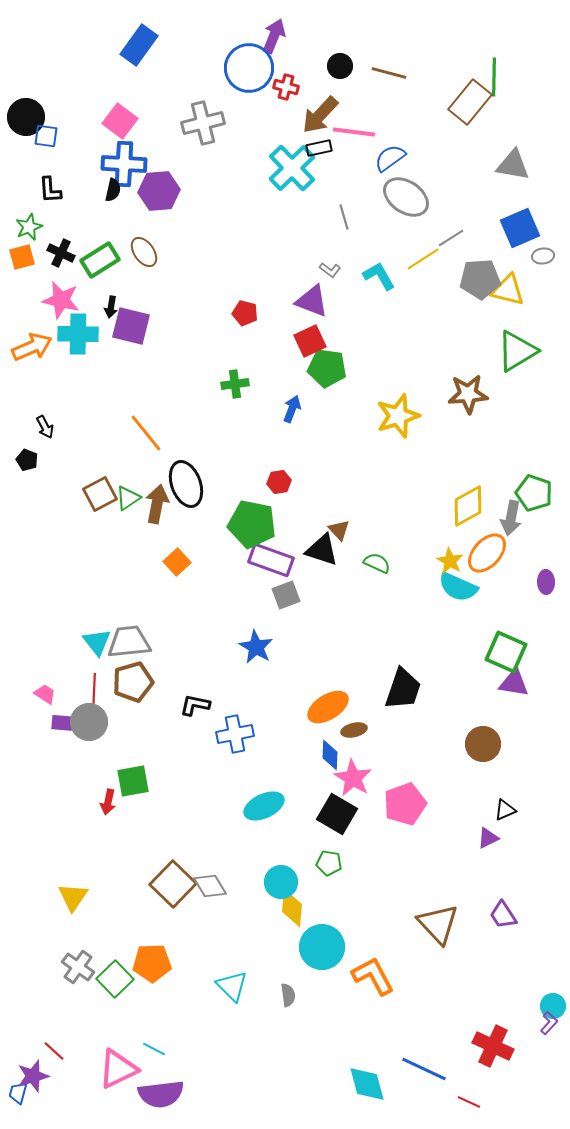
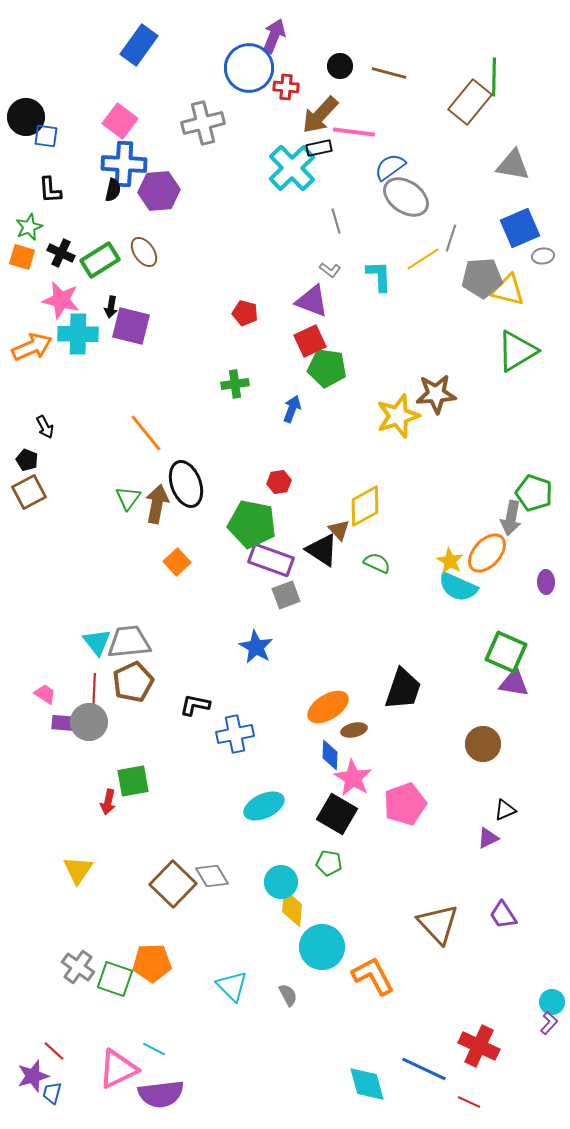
red cross at (286, 87): rotated 10 degrees counterclockwise
blue semicircle at (390, 158): moved 9 px down
gray line at (344, 217): moved 8 px left, 4 px down
gray line at (451, 238): rotated 40 degrees counterclockwise
orange square at (22, 257): rotated 32 degrees clockwise
cyan L-shape at (379, 276): rotated 28 degrees clockwise
gray pentagon at (480, 279): moved 2 px right, 1 px up
brown star at (468, 394): moved 32 px left
brown square at (100, 494): moved 71 px left, 2 px up
green triangle at (128, 498): rotated 20 degrees counterclockwise
yellow diamond at (468, 506): moved 103 px left
black triangle at (322, 550): rotated 15 degrees clockwise
brown pentagon at (133, 682): rotated 9 degrees counterclockwise
gray diamond at (210, 886): moved 2 px right, 10 px up
yellow triangle at (73, 897): moved 5 px right, 27 px up
green square at (115, 979): rotated 27 degrees counterclockwise
gray semicircle at (288, 995): rotated 20 degrees counterclockwise
cyan circle at (553, 1006): moved 1 px left, 4 px up
red cross at (493, 1046): moved 14 px left
blue trapezoid at (18, 1093): moved 34 px right
